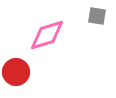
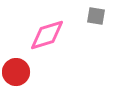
gray square: moved 1 px left
